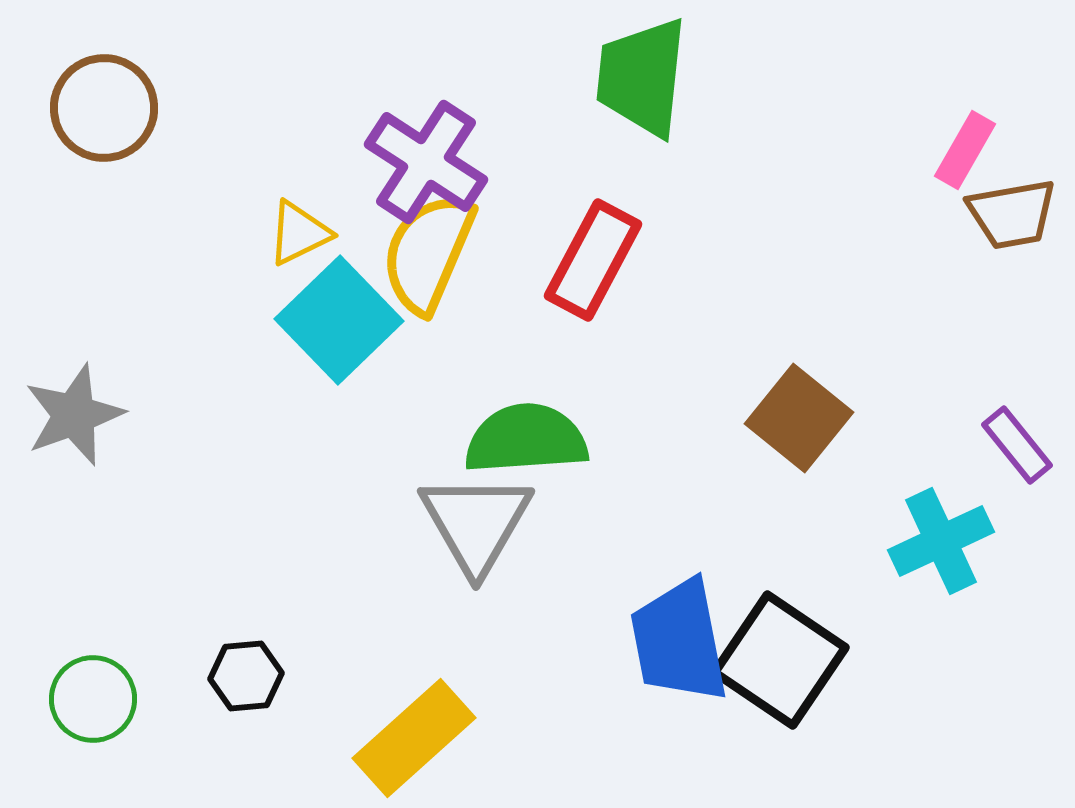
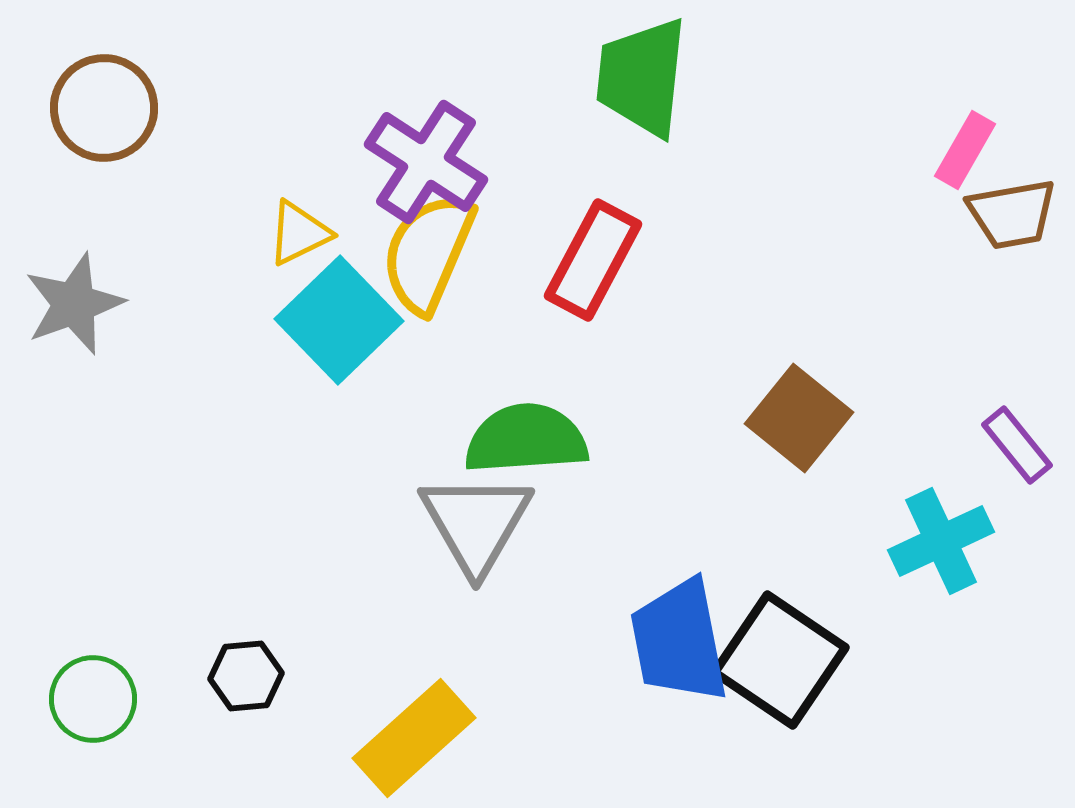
gray star: moved 111 px up
